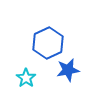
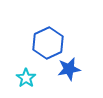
blue star: moved 1 px right, 1 px up
